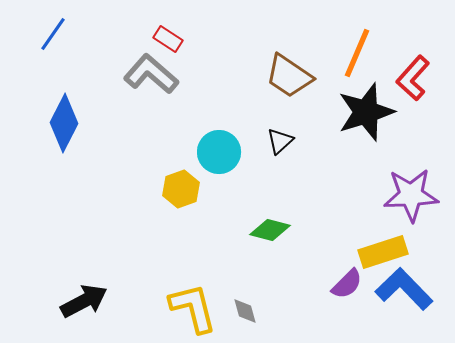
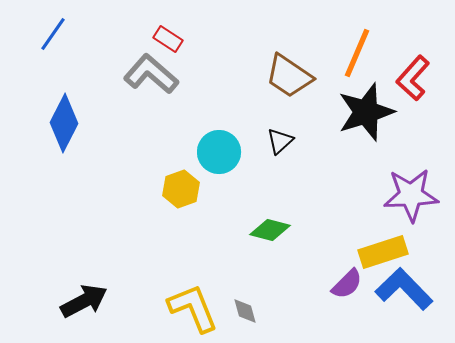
yellow L-shape: rotated 8 degrees counterclockwise
